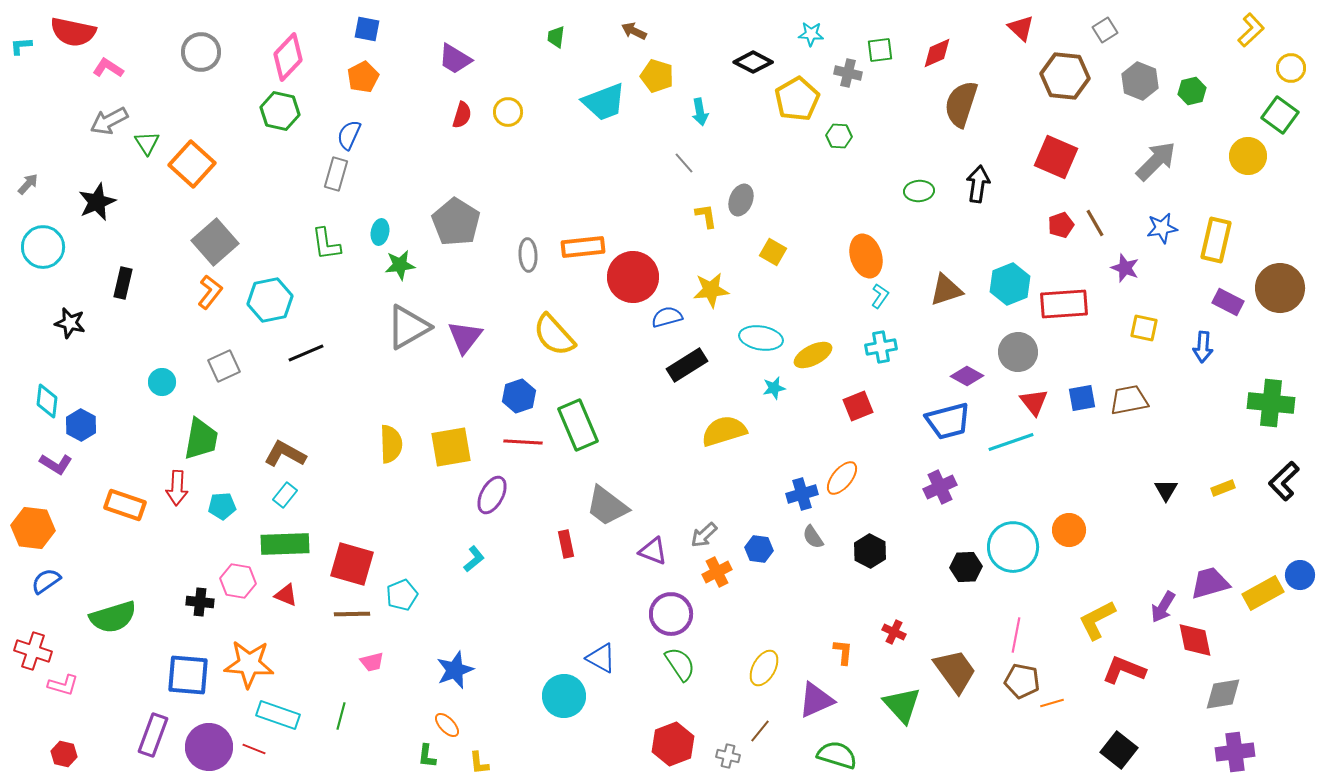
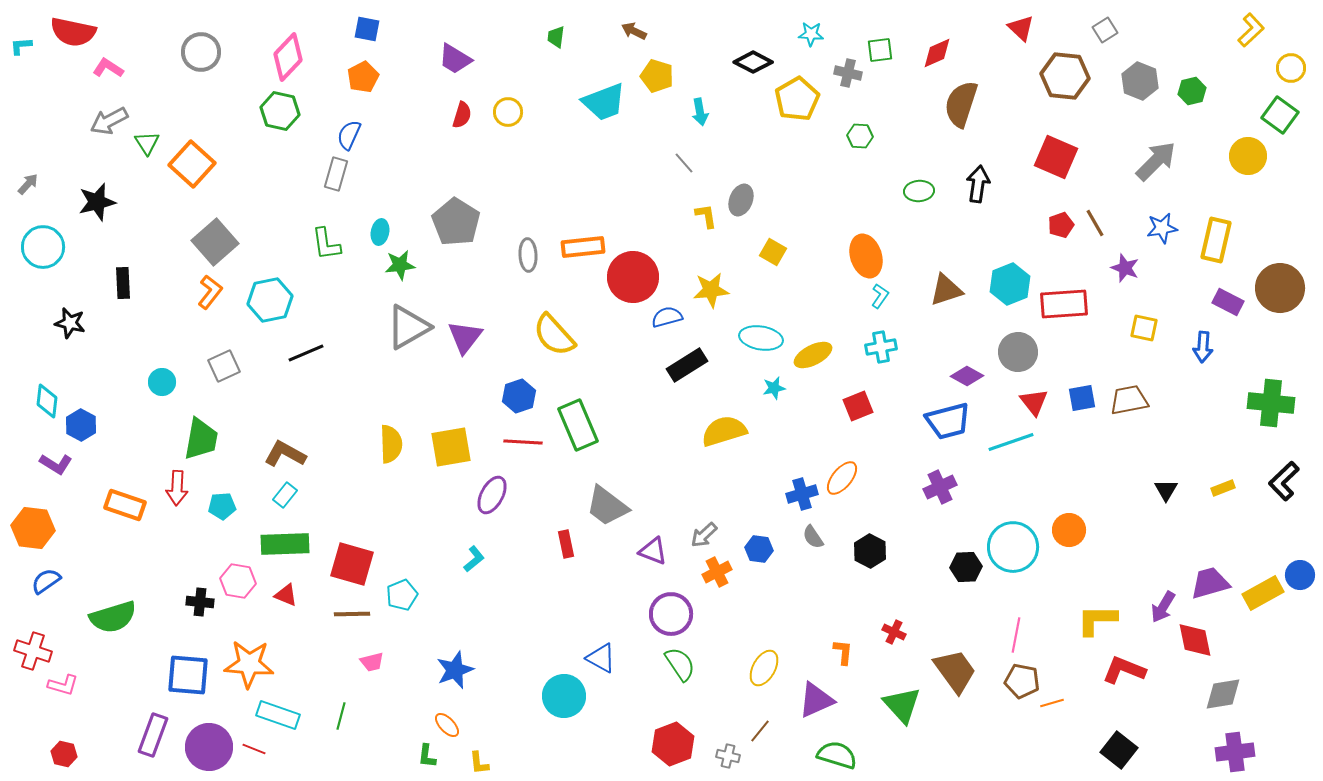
green hexagon at (839, 136): moved 21 px right
black star at (97, 202): rotated 9 degrees clockwise
black rectangle at (123, 283): rotated 16 degrees counterclockwise
yellow L-shape at (1097, 620): rotated 27 degrees clockwise
